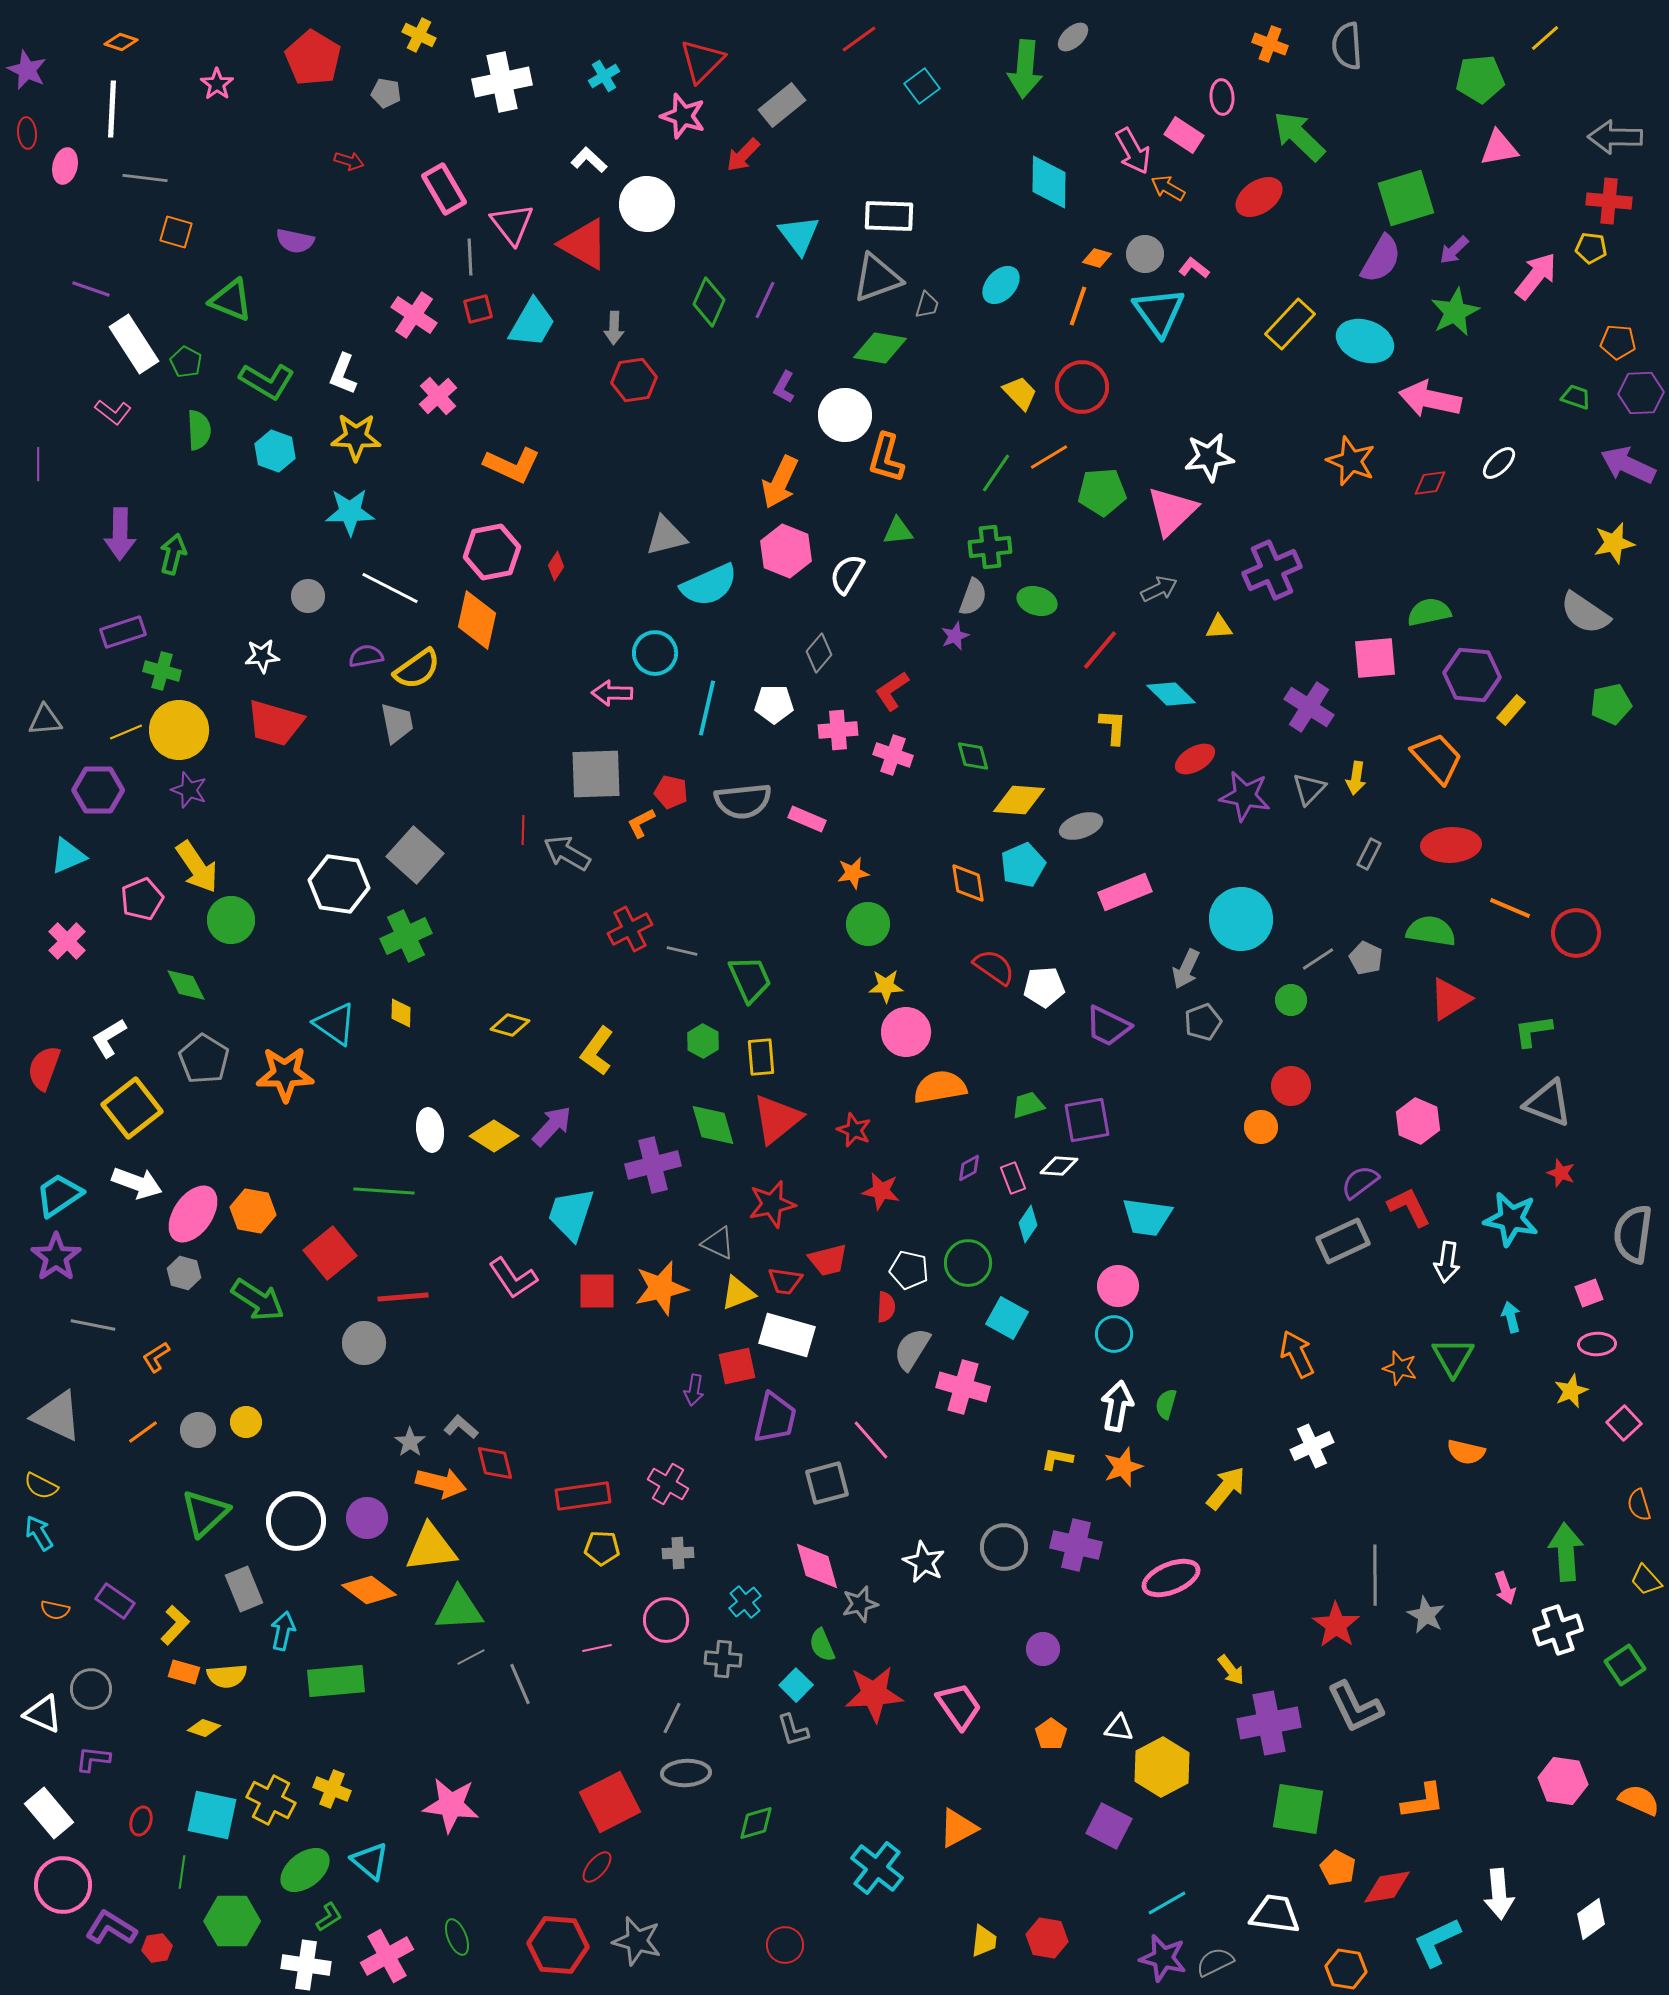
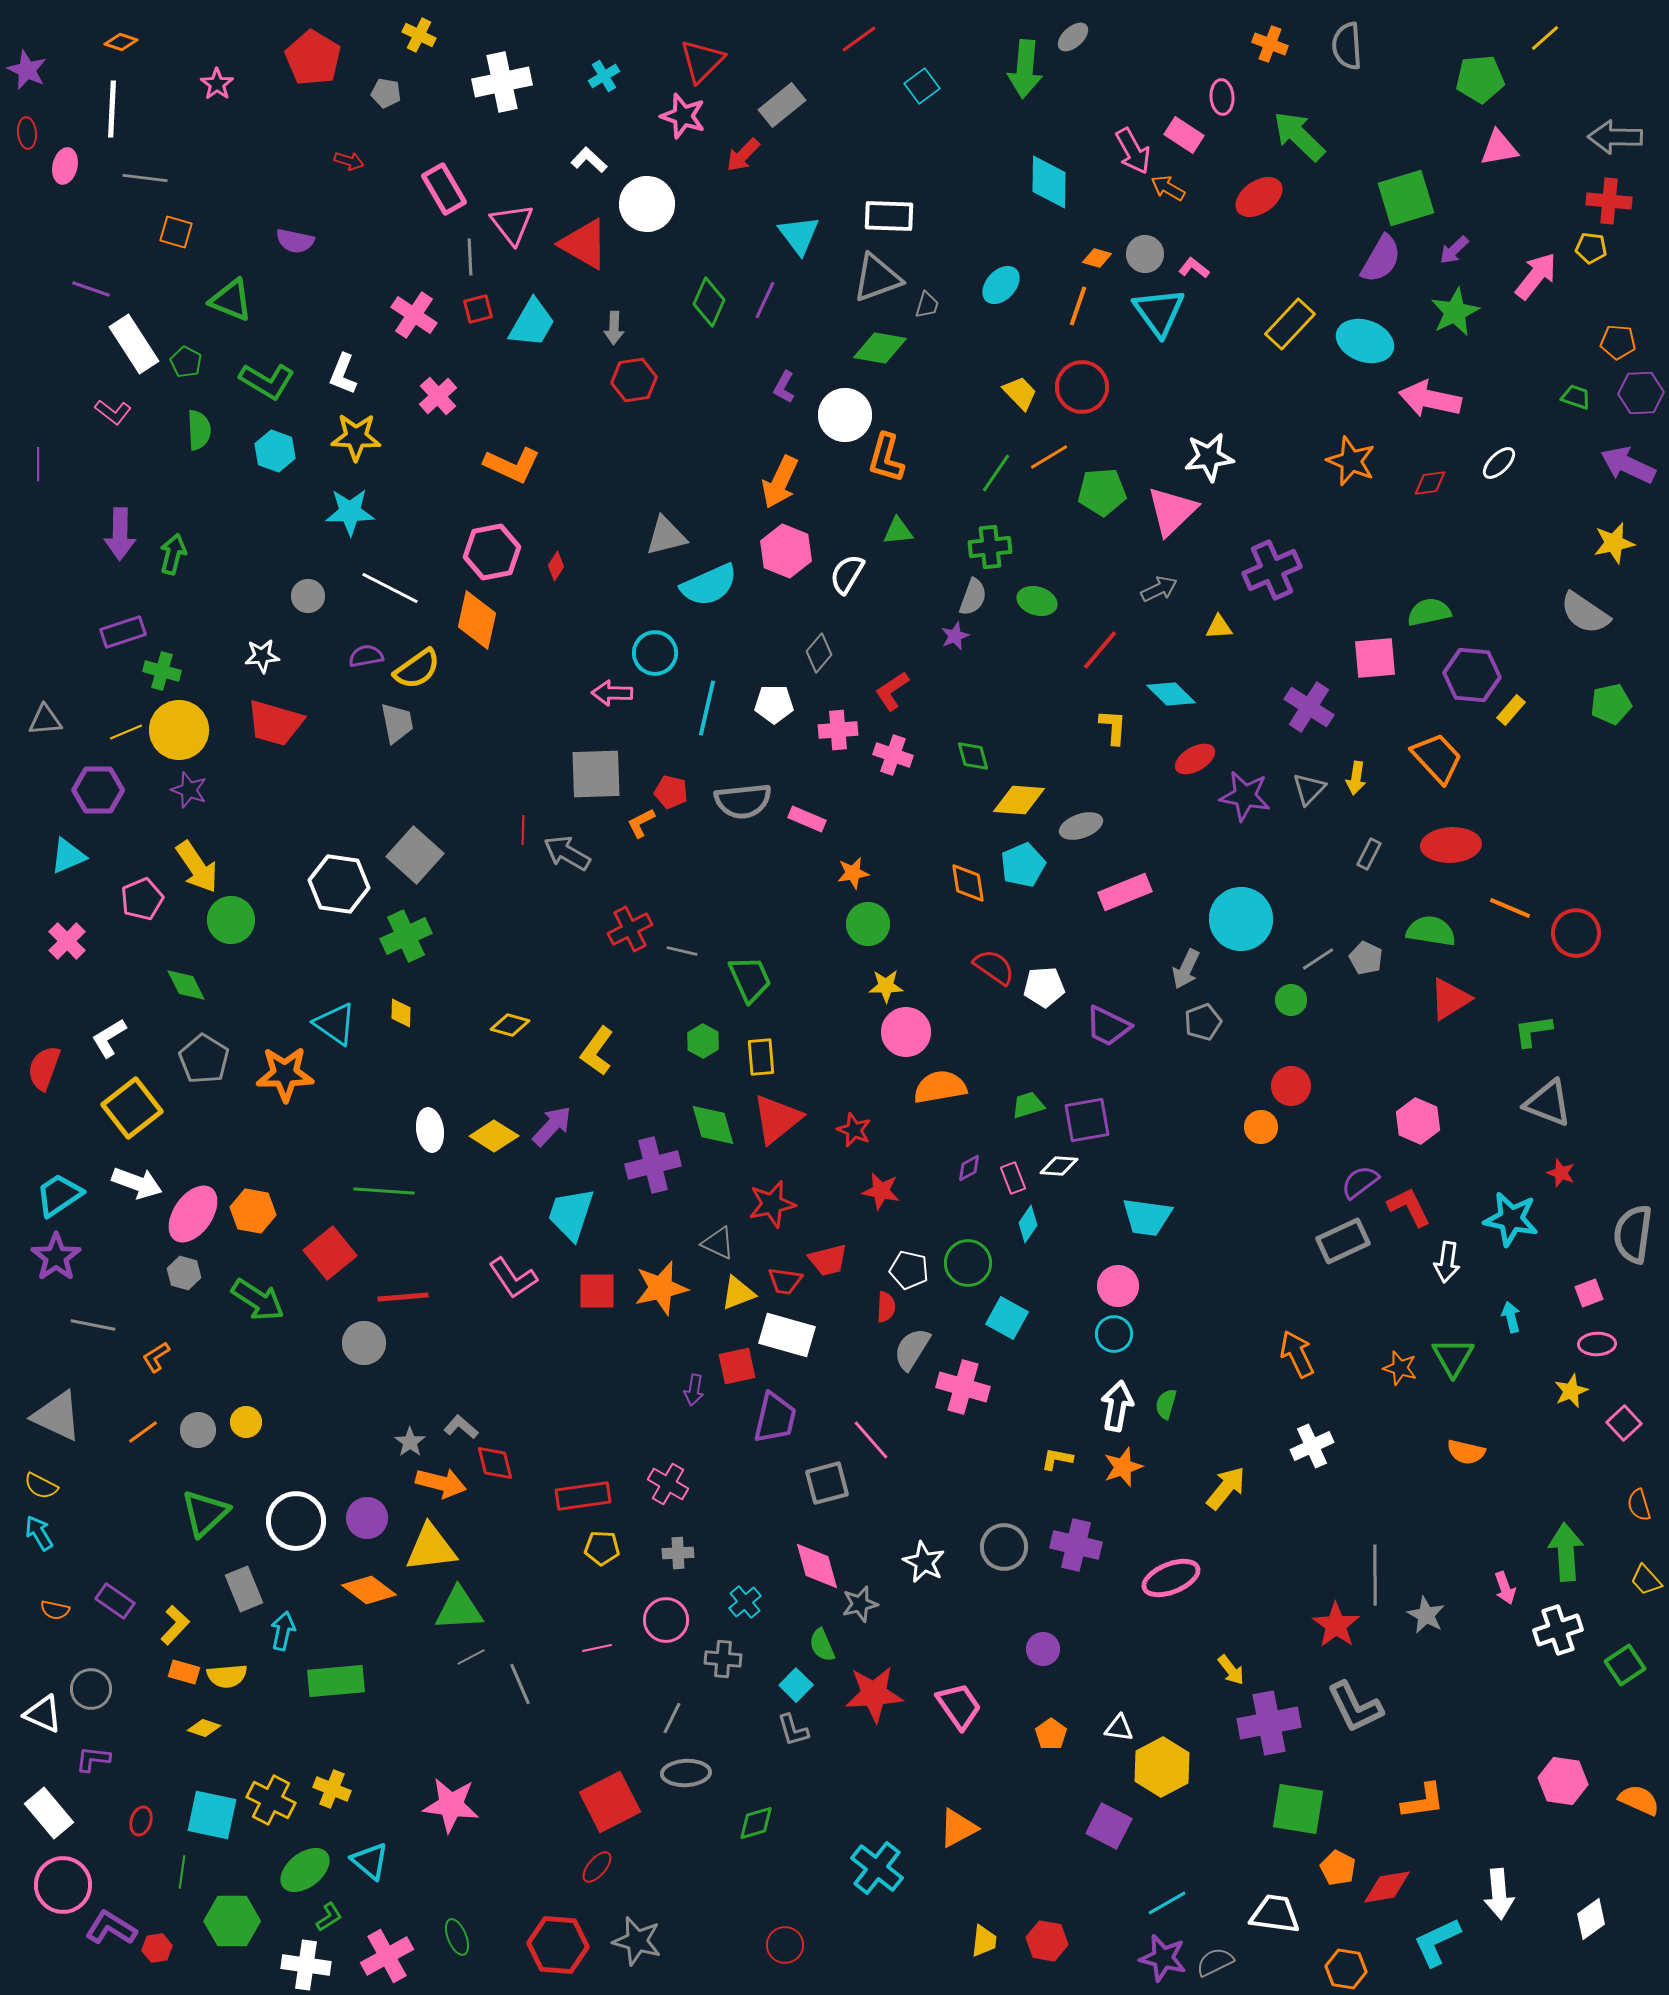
red hexagon at (1047, 1938): moved 3 px down
